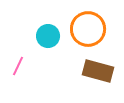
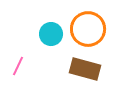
cyan circle: moved 3 px right, 2 px up
brown rectangle: moved 13 px left, 2 px up
